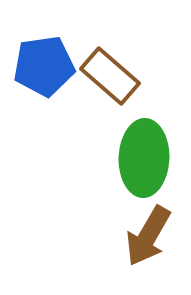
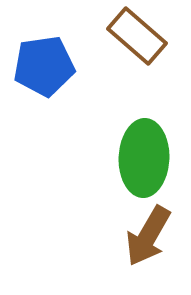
brown rectangle: moved 27 px right, 40 px up
